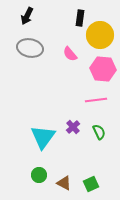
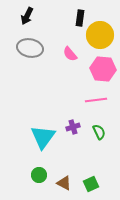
purple cross: rotated 24 degrees clockwise
